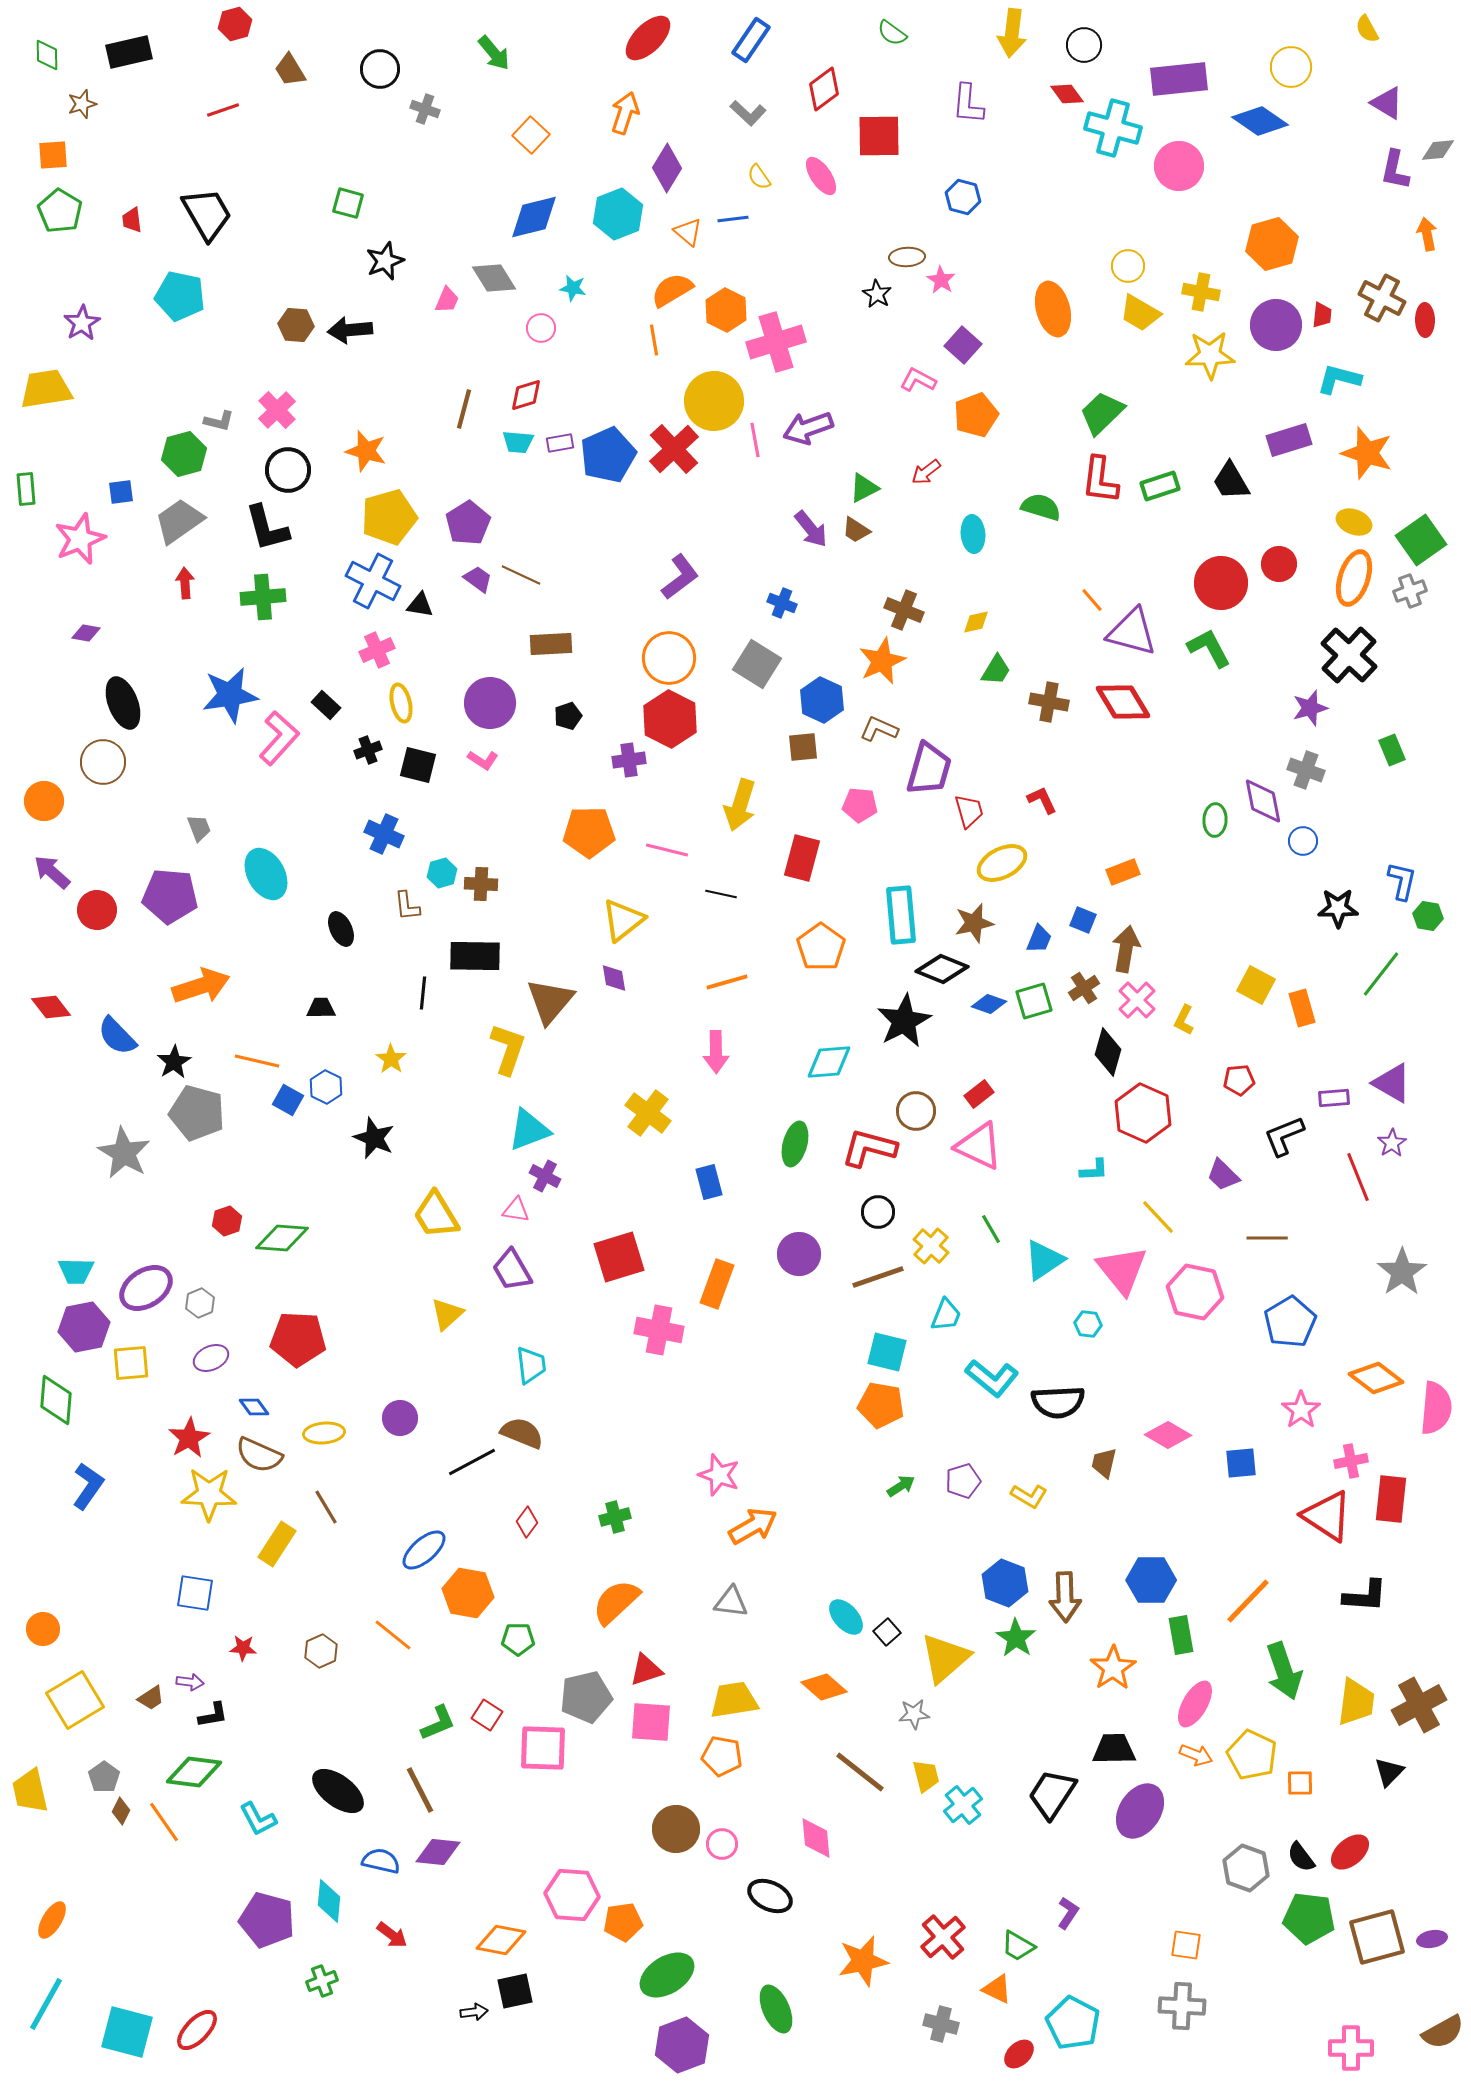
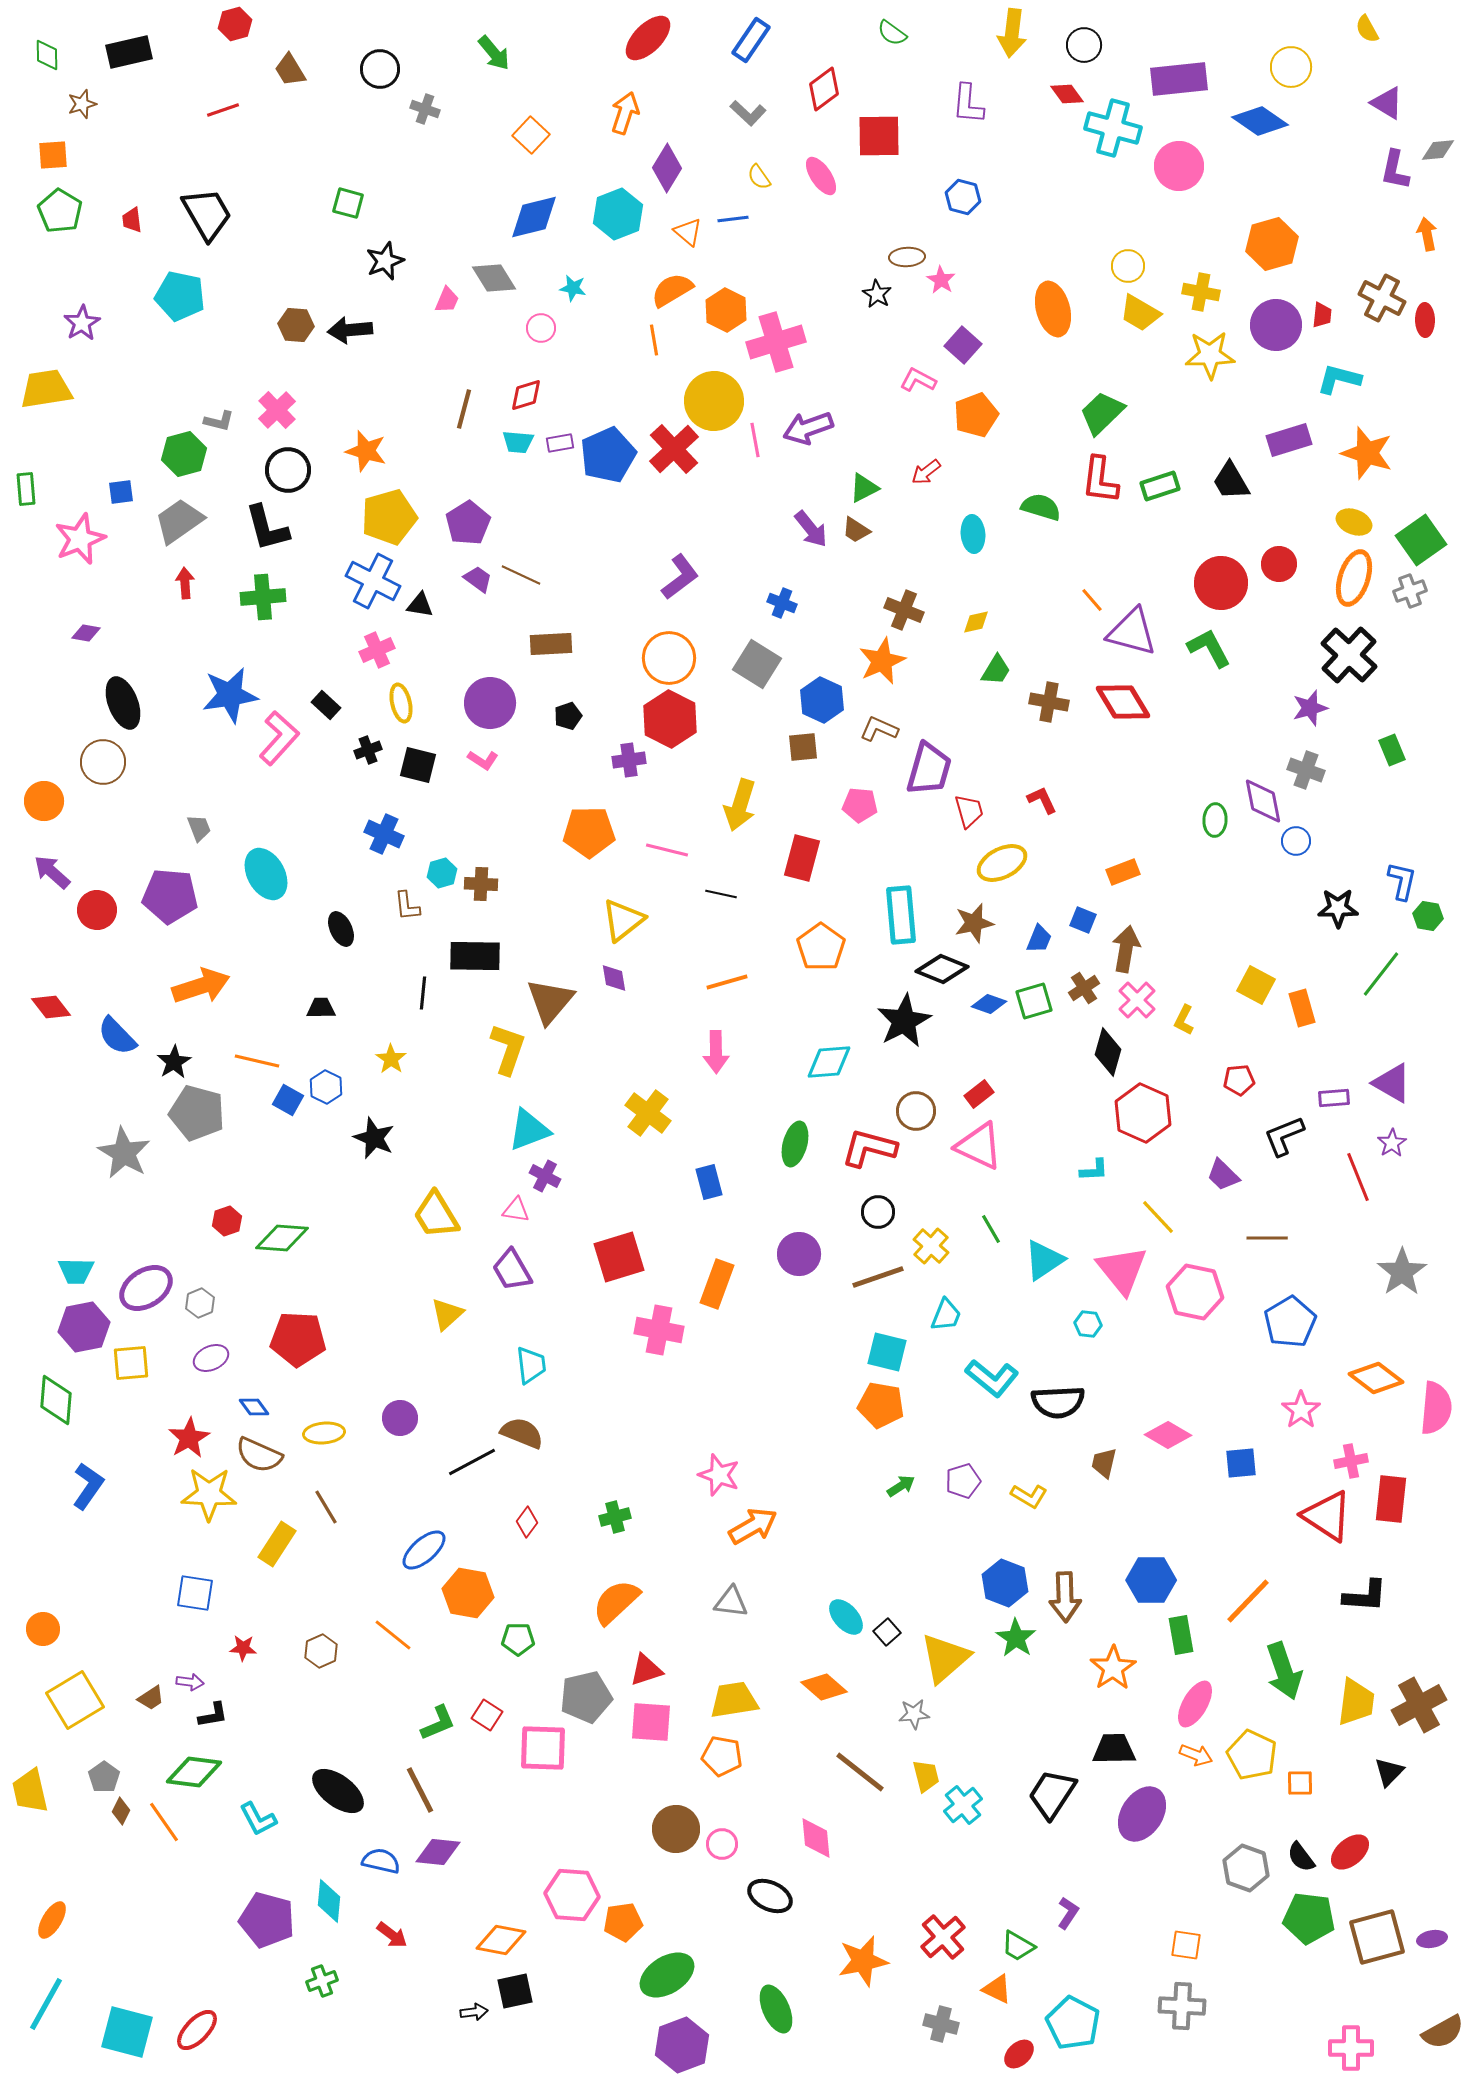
blue circle at (1303, 841): moved 7 px left
purple ellipse at (1140, 1811): moved 2 px right, 3 px down
